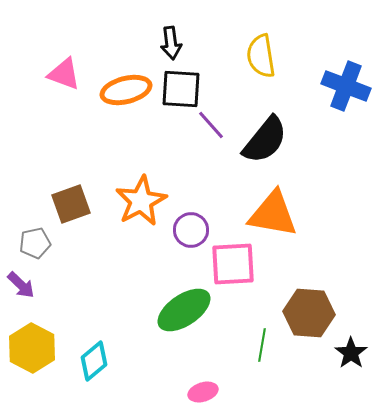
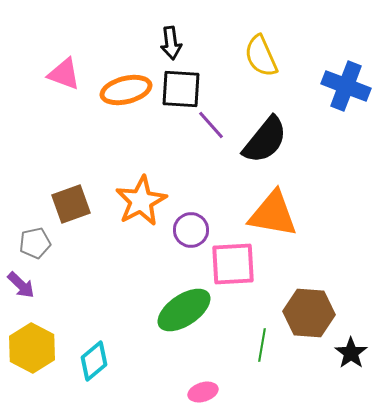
yellow semicircle: rotated 15 degrees counterclockwise
